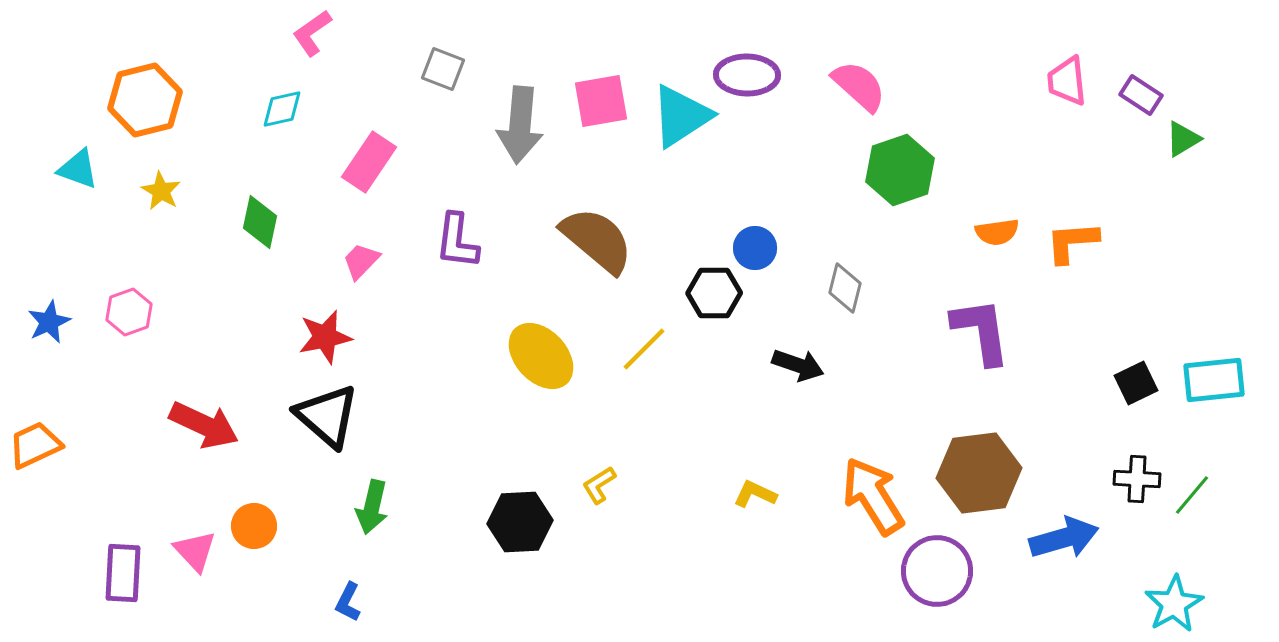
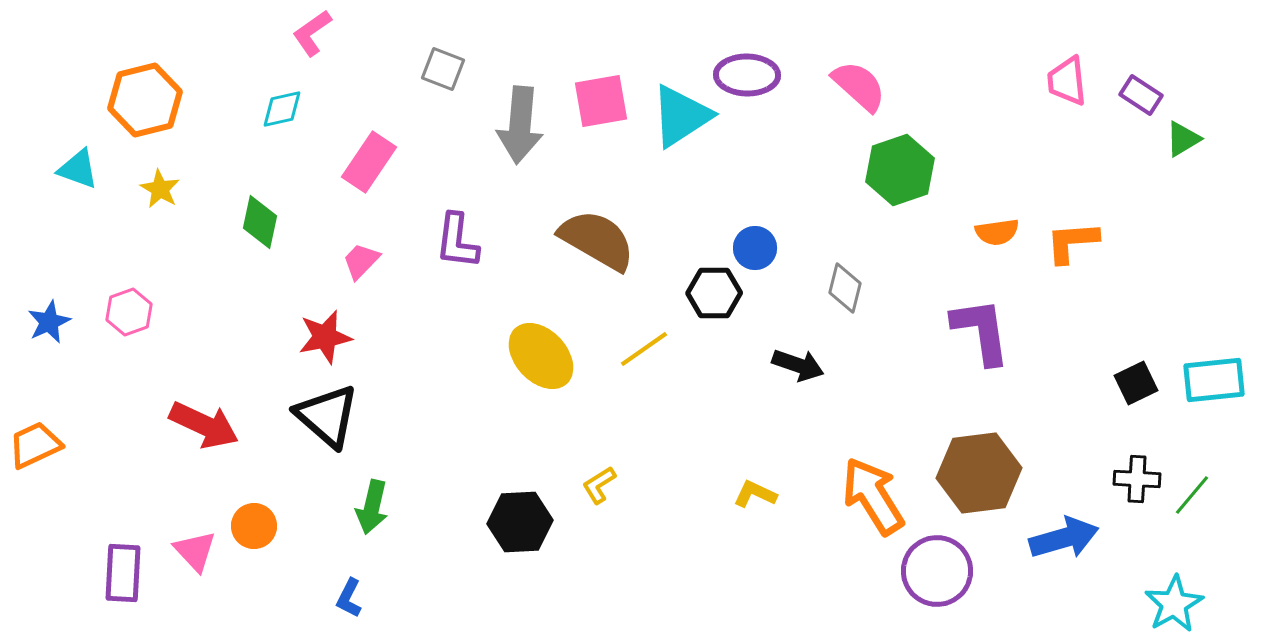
yellow star at (161, 191): moved 1 px left, 2 px up
brown semicircle at (597, 240): rotated 10 degrees counterclockwise
yellow line at (644, 349): rotated 10 degrees clockwise
blue L-shape at (348, 602): moved 1 px right, 4 px up
